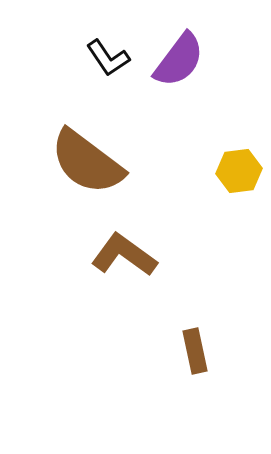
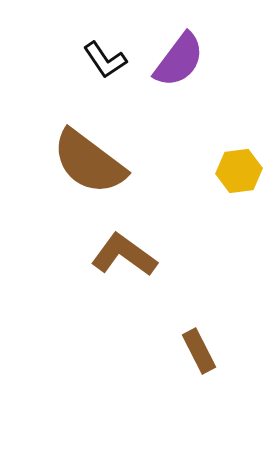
black L-shape: moved 3 px left, 2 px down
brown semicircle: moved 2 px right
brown rectangle: moved 4 px right; rotated 15 degrees counterclockwise
